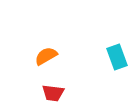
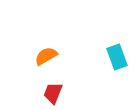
red trapezoid: rotated 105 degrees clockwise
